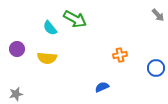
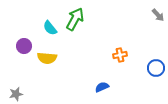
green arrow: rotated 90 degrees counterclockwise
purple circle: moved 7 px right, 3 px up
